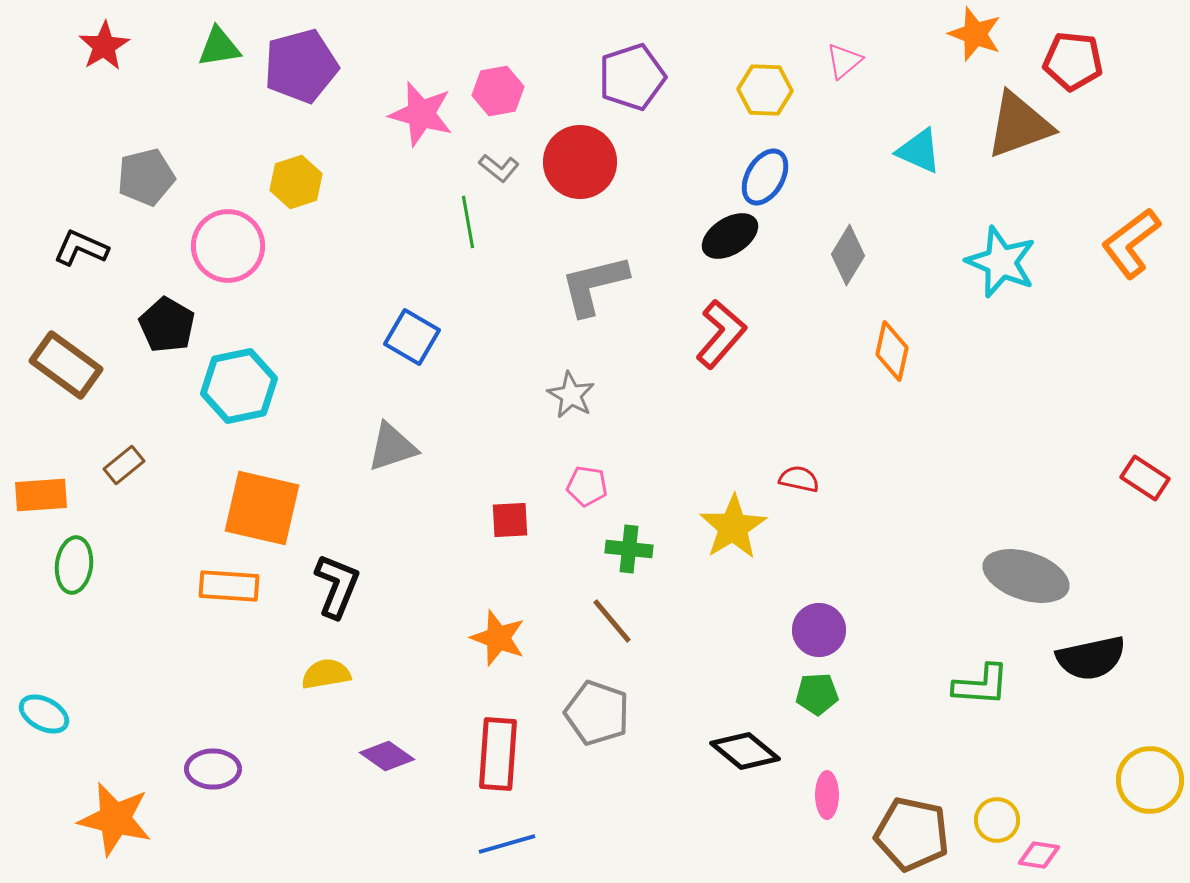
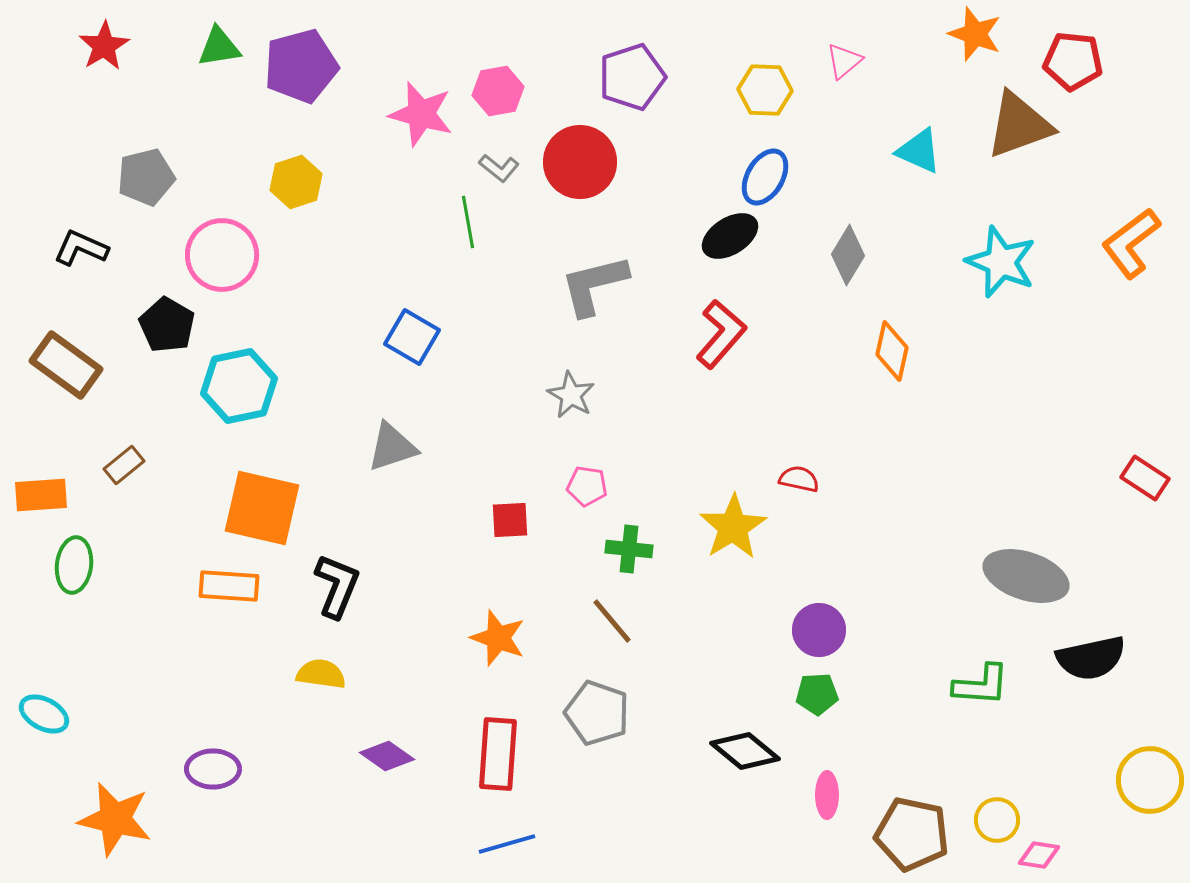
pink circle at (228, 246): moved 6 px left, 9 px down
yellow semicircle at (326, 674): moved 5 px left; rotated 18 degrees clockwise
